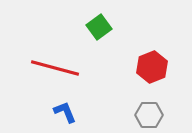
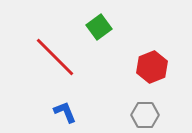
red line: moved 11 px up; rotated 30 degrees clockwise
gray hexagon: moved 4 px left
